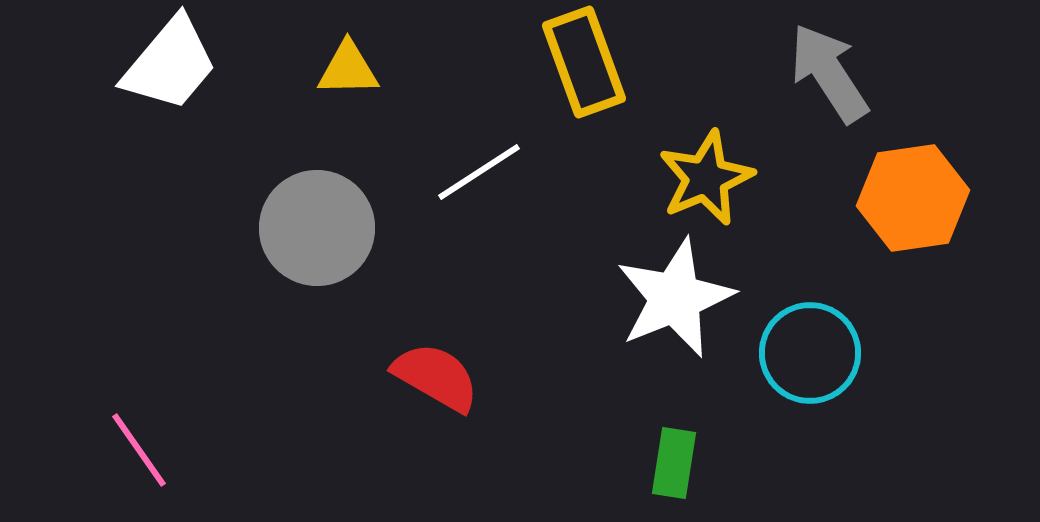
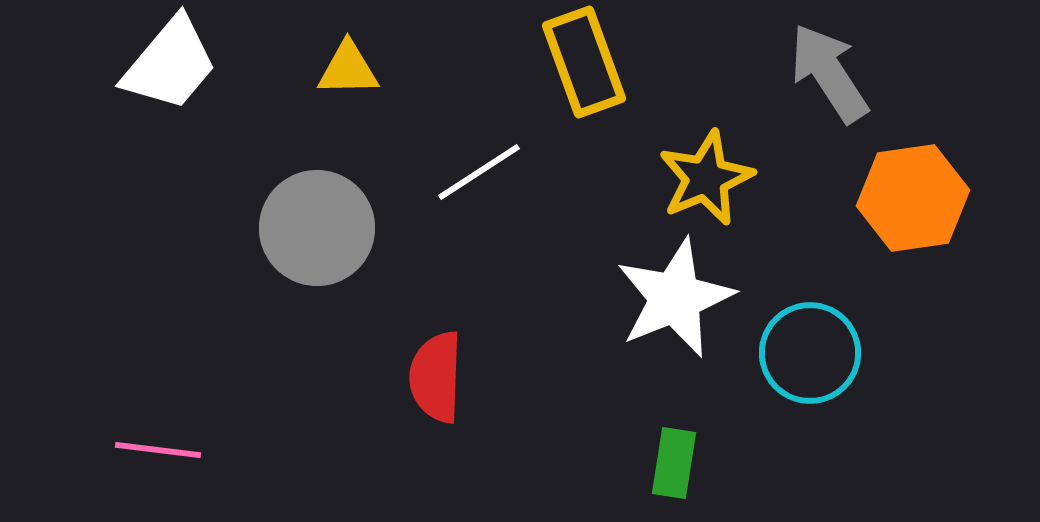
red semicircle: rotated 118 degrees counterclockwise
pink line: moved 19 px right; rotated 48 degrees counterclockwise
